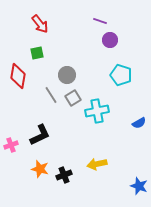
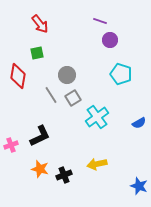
cyan pentagon: moved 1 px up
cyan cross: moved 6 px down; rotated 25 degrees counterclockwise
black L-shape: moved 1 px down
